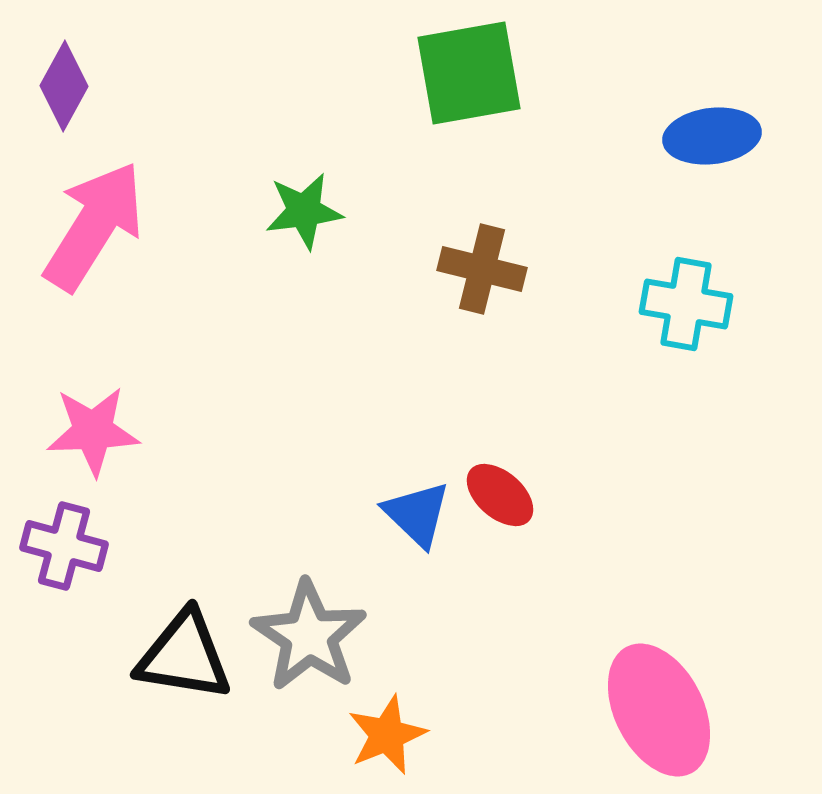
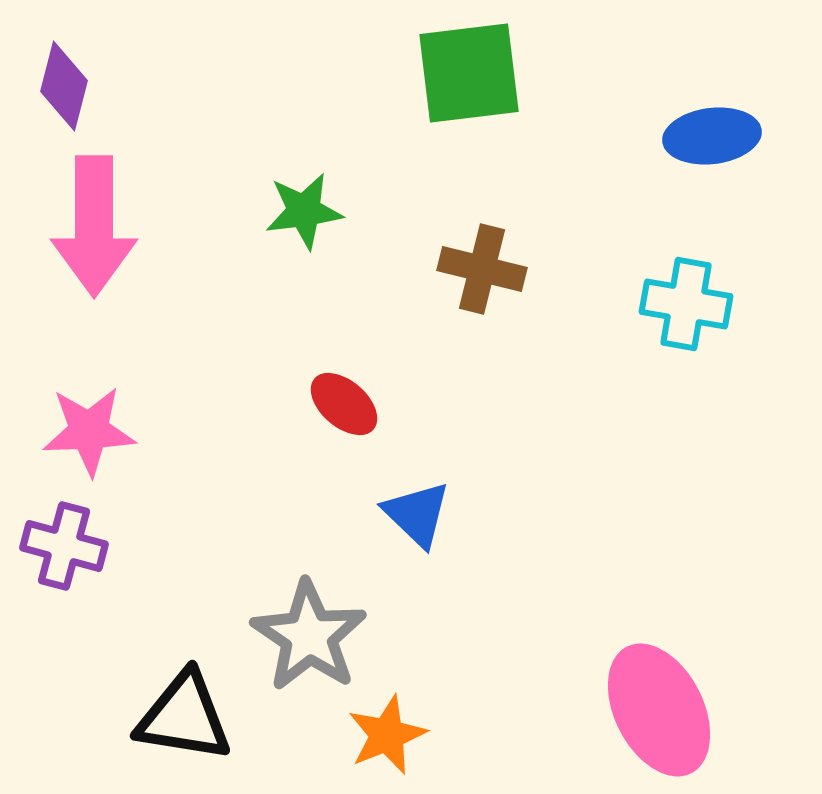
green square: rotated 3 degrees clockwise
purple diamond: rotated 14 degrees counterclockwise
pink arrow: rotated 148 degrees clockwise
pink star: moved 4 px left
red ellipse: moved 156 px left, 91 px up
black triangle: moved 61 px down
